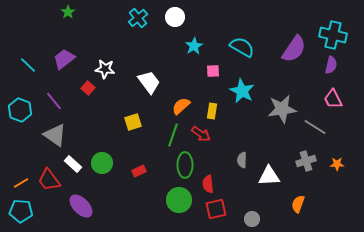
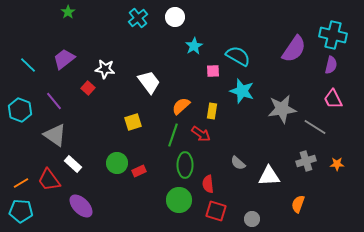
cyan semicircle at (242, 47): moved 4 px left, 9 px down
cyan star at (242, 91): rotated 10 degrees counterclockwise
gray semicircle at (242, 160): moved 4 px left, 3 px down; rotated 49 degrees counterclockwise
green circle at (102, 163): moved 15 px right
red square at (216, 209): moved 2 px down; rotated 30 degrees clockwise
